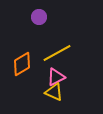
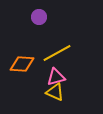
orange diamond: rotated 35 degrees clockwise
pink triangle: rotated 12 degrees clockwise
yellow triangle: moved 1 px right
